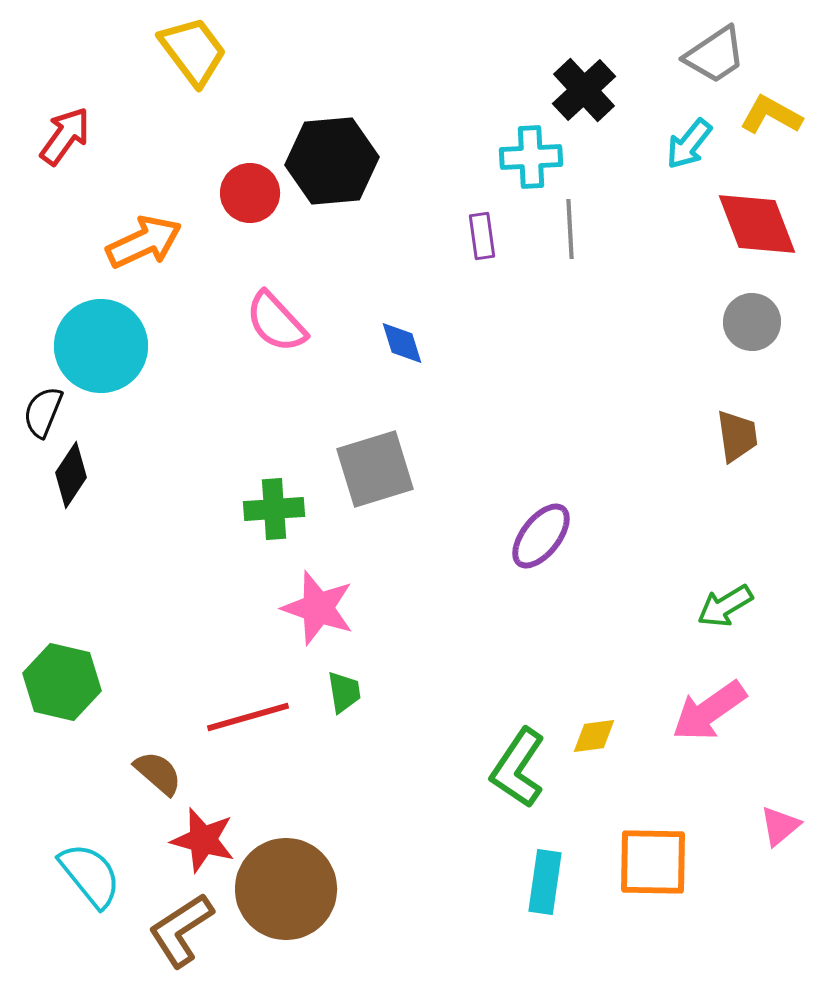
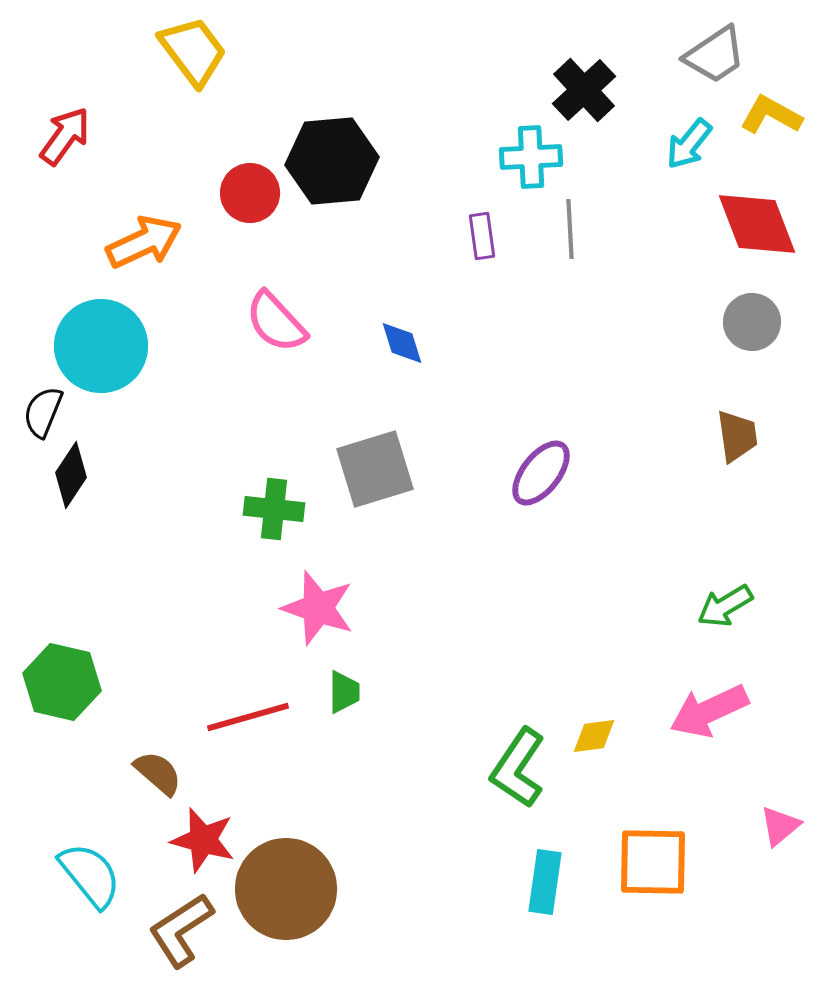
green cross: rotated 10 degrees clockwise
purple ellipse: moved 63 px up
green trapezoid: rotated 9 degrees clockwise
pink arrow: rotated 10 degrees clockwise
